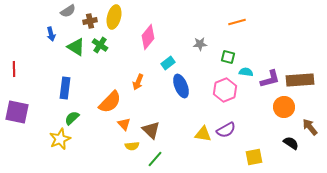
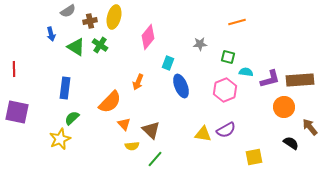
cyan rectangle: rotated 32 degrees counterclockwise
